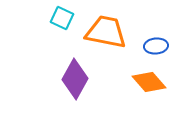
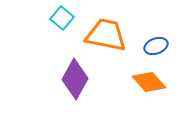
cyan square: rotated 15 degrees clockwise
orange trapezoid: moved 3 px down
blue ellipse: rotated 15 degrees counterclockwise
